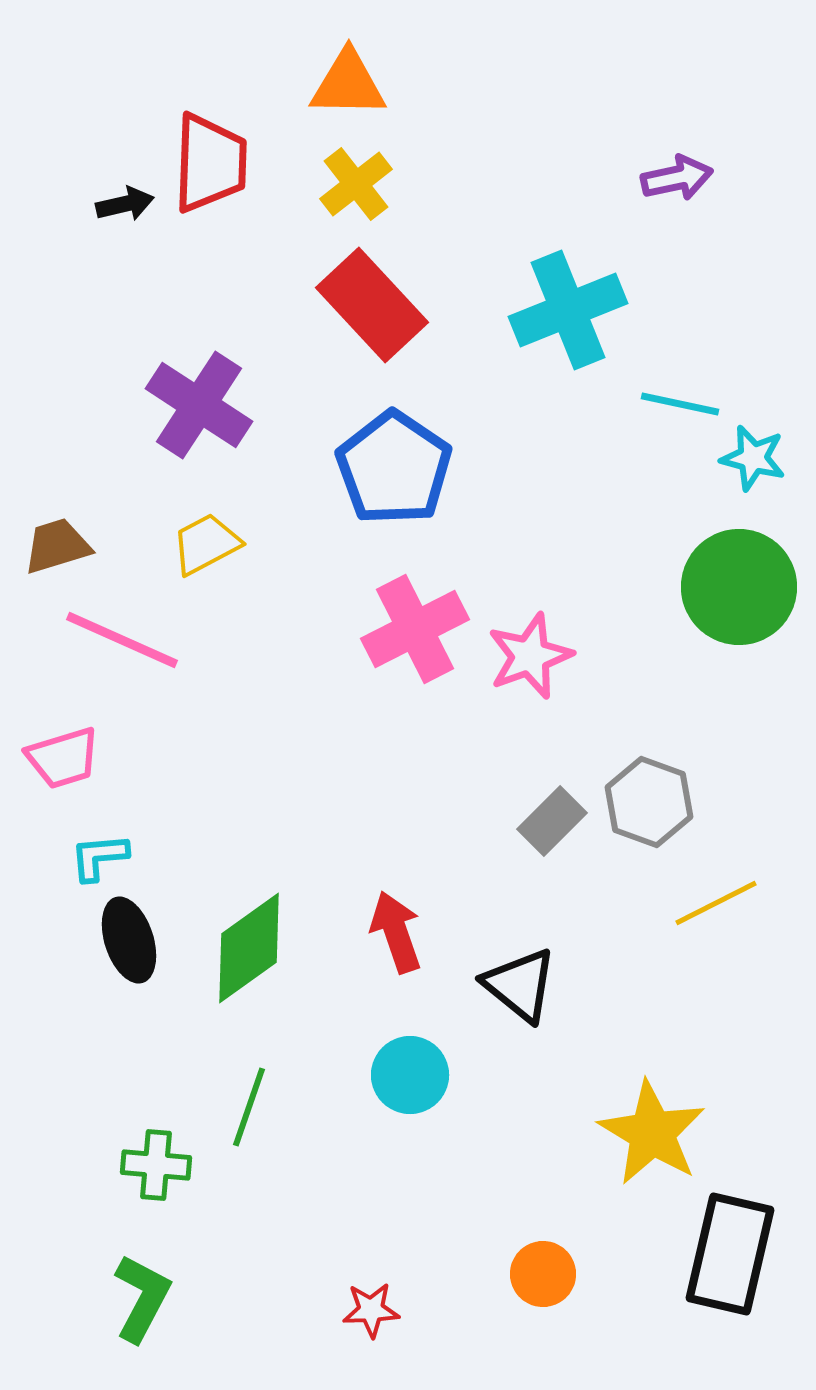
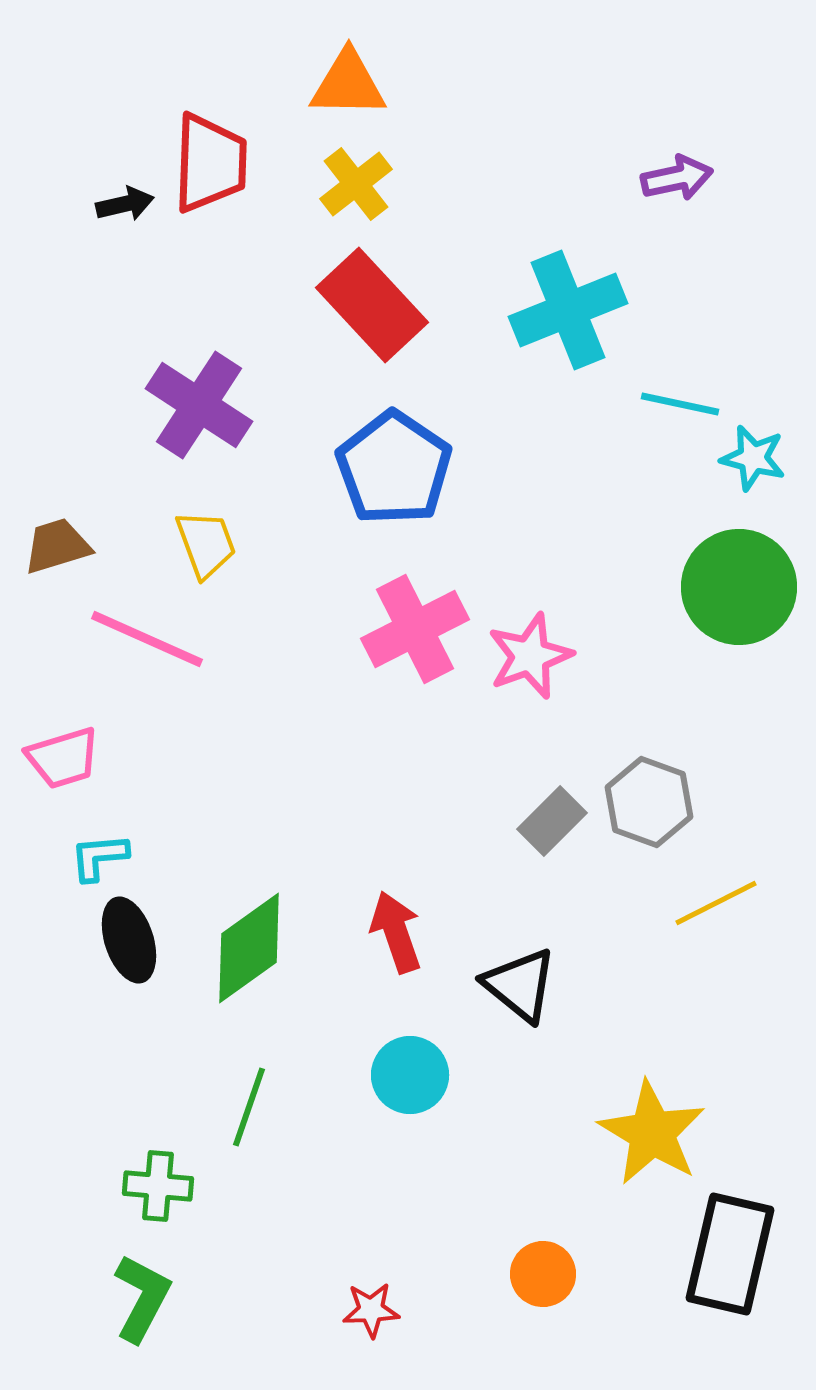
yellow trapezoid: rotated 98 degrees clockwise
pink line: moved 25 px right, 1 px up
green cross: moved 2 px right, 21 px down
